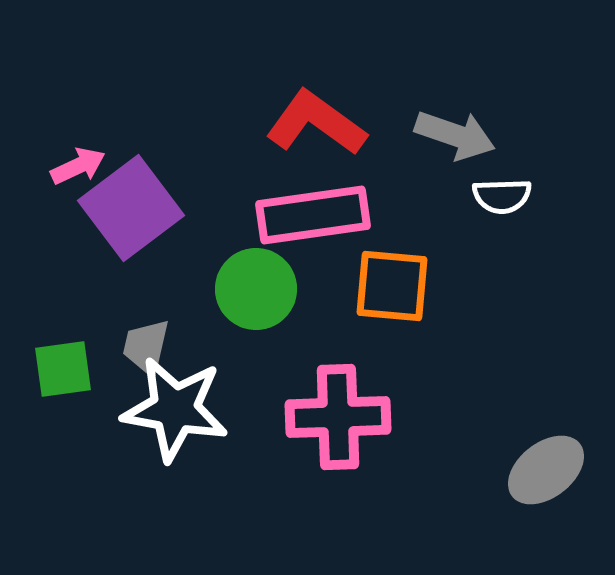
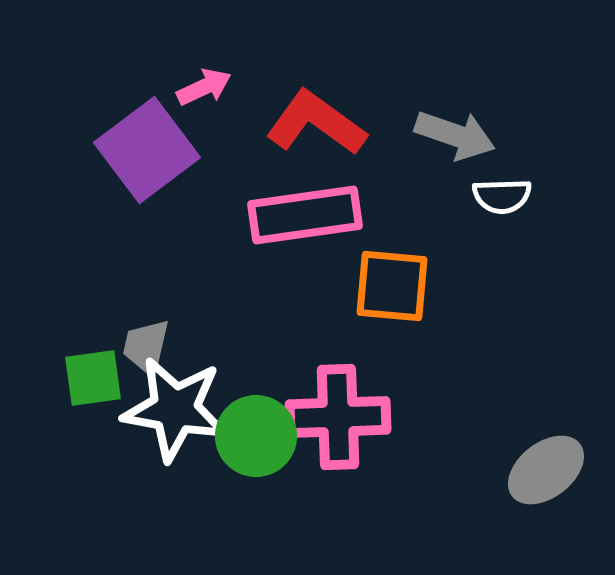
pink arrow: moved 126 px right, 79 px up
purple square: moved 16 px right, 58 px up
pink rectangle: moved 8 px left
green circle: moved 147 px down
green square: moved 30 px right, 9 px down
